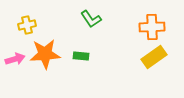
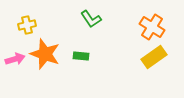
orange cross: rotated 35 degrees clockwise
orange star: rotated 24 degrees clockwise
